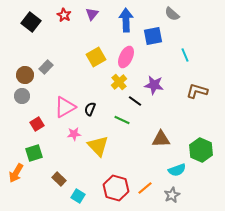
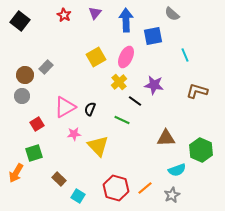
purple triangle: moved 3 px right, 1 px up
black square: moved 11 px left, 1 px up
brown triangle: moved 5 px right, 1 px up
